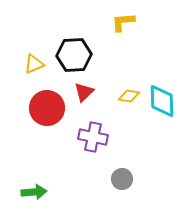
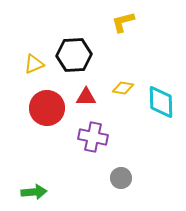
yellow L-shape: rotated 10 degrees counterclockwise
red triangle: moved 2 px right, 5 px down; rotated 45 degrees clockwise
yellow diamond: moved 6 px left, 8 px up
cyan diamond: moved 1 px left, 1 px down
gray circle: moved 1 px left, 1 px up
